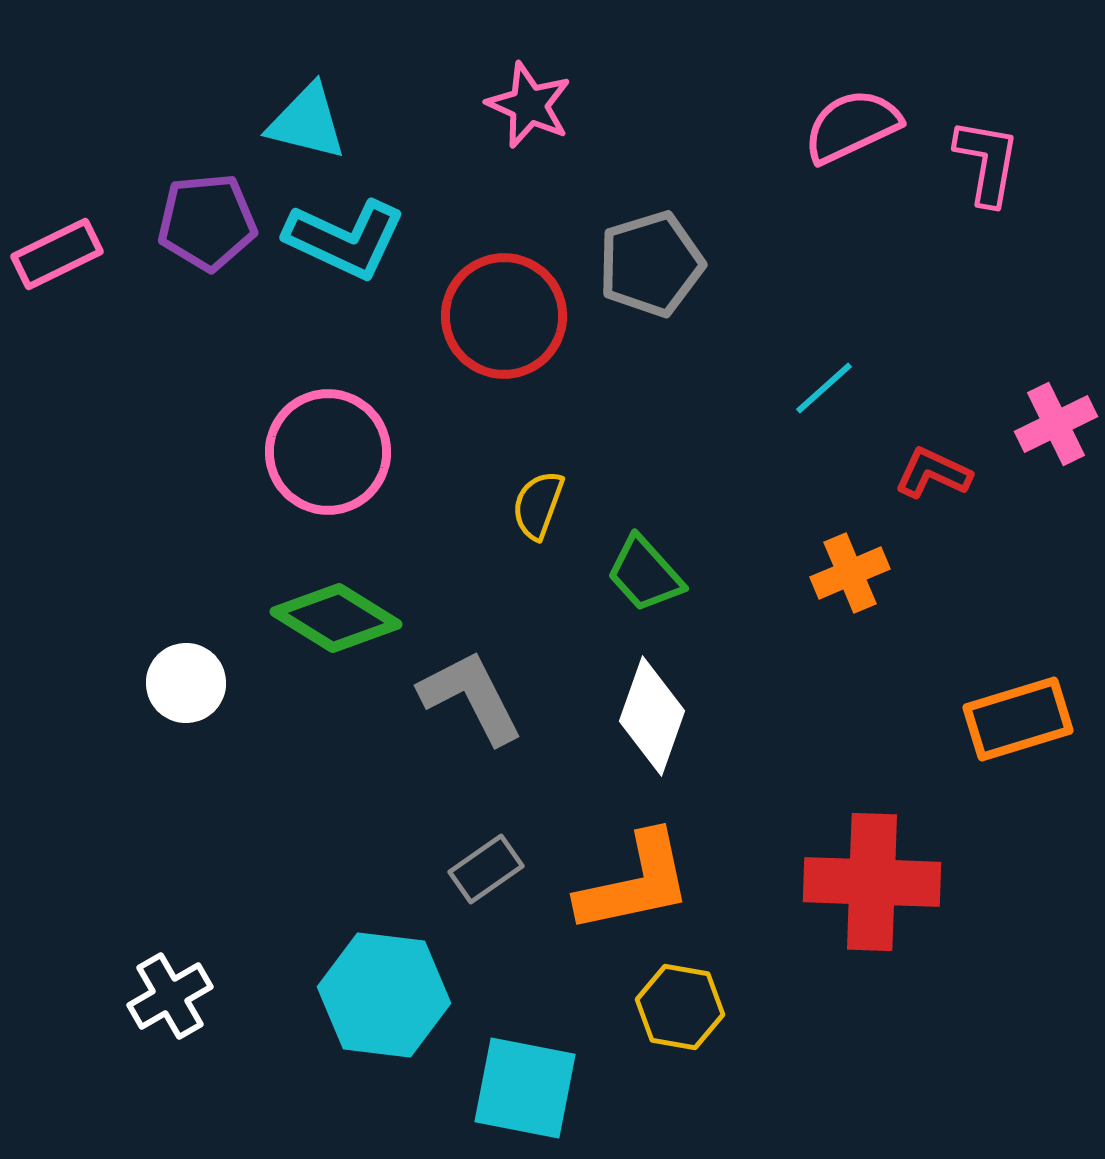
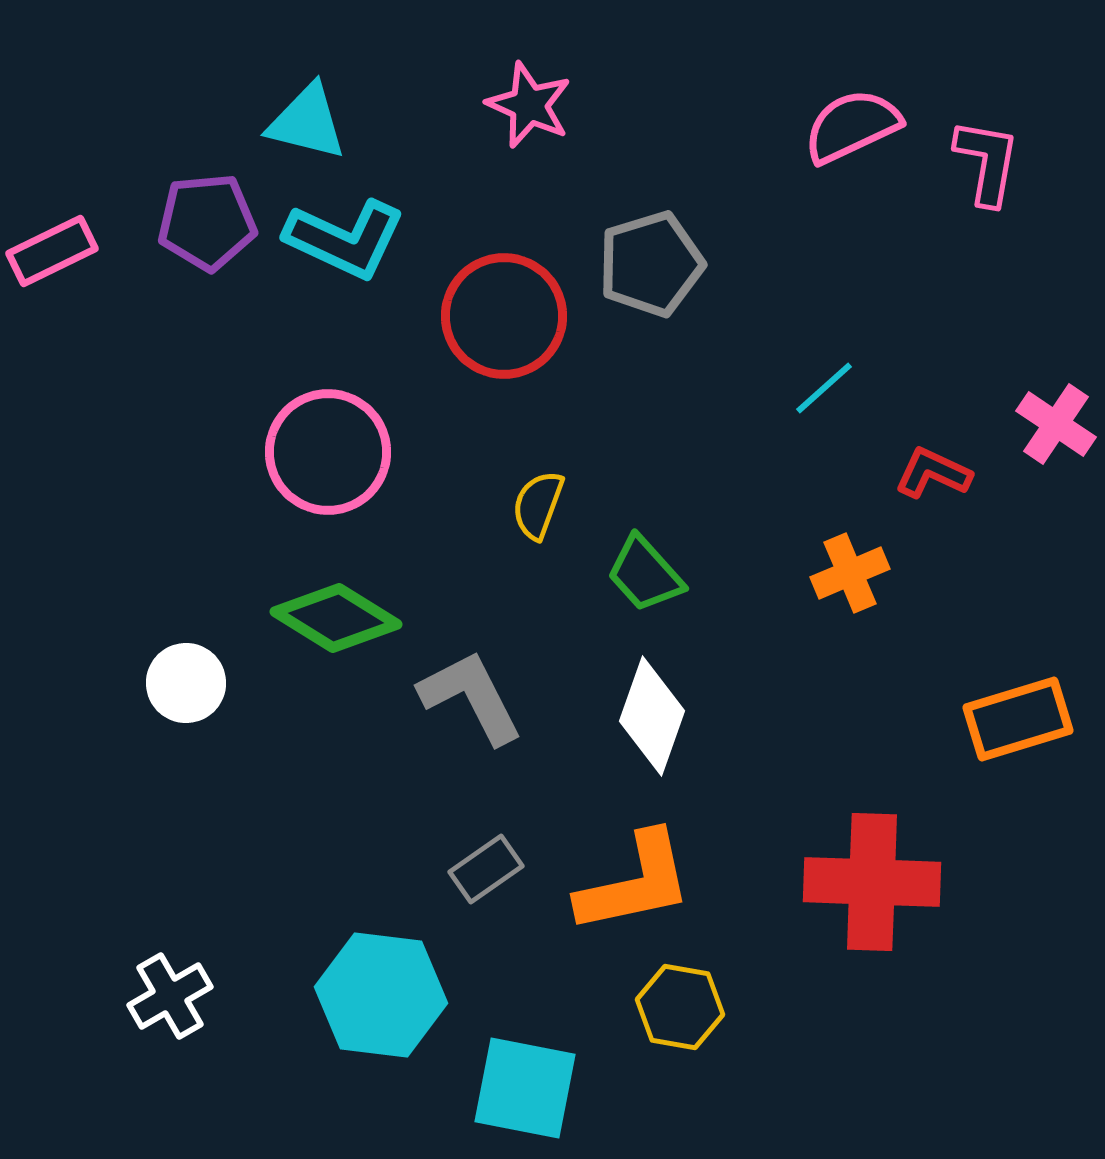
pink rectangle: moved 5 px left, 3 px up
pink cross: rotated 30 degrees counterclockwise
cyan hexagon: moved 3 px left
